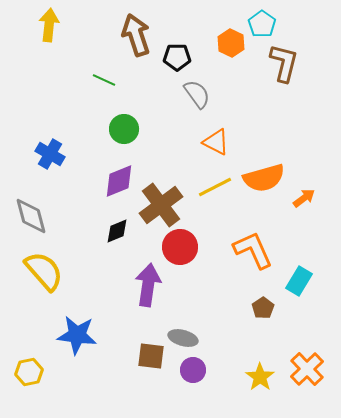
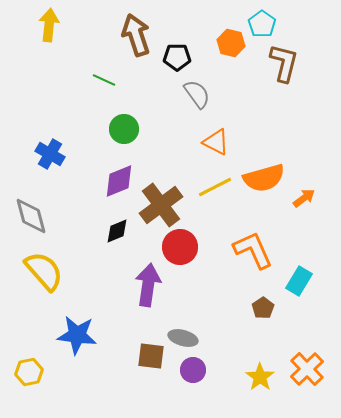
orange hexagon: rotated 12 degrees counterclockwise
